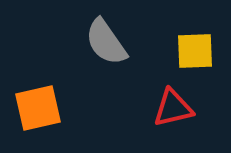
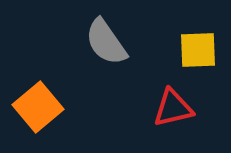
yellow square: moved 3 px right, 1 px up
orange square: moved 1 px up; rotated 27 degrees counterclockwise
